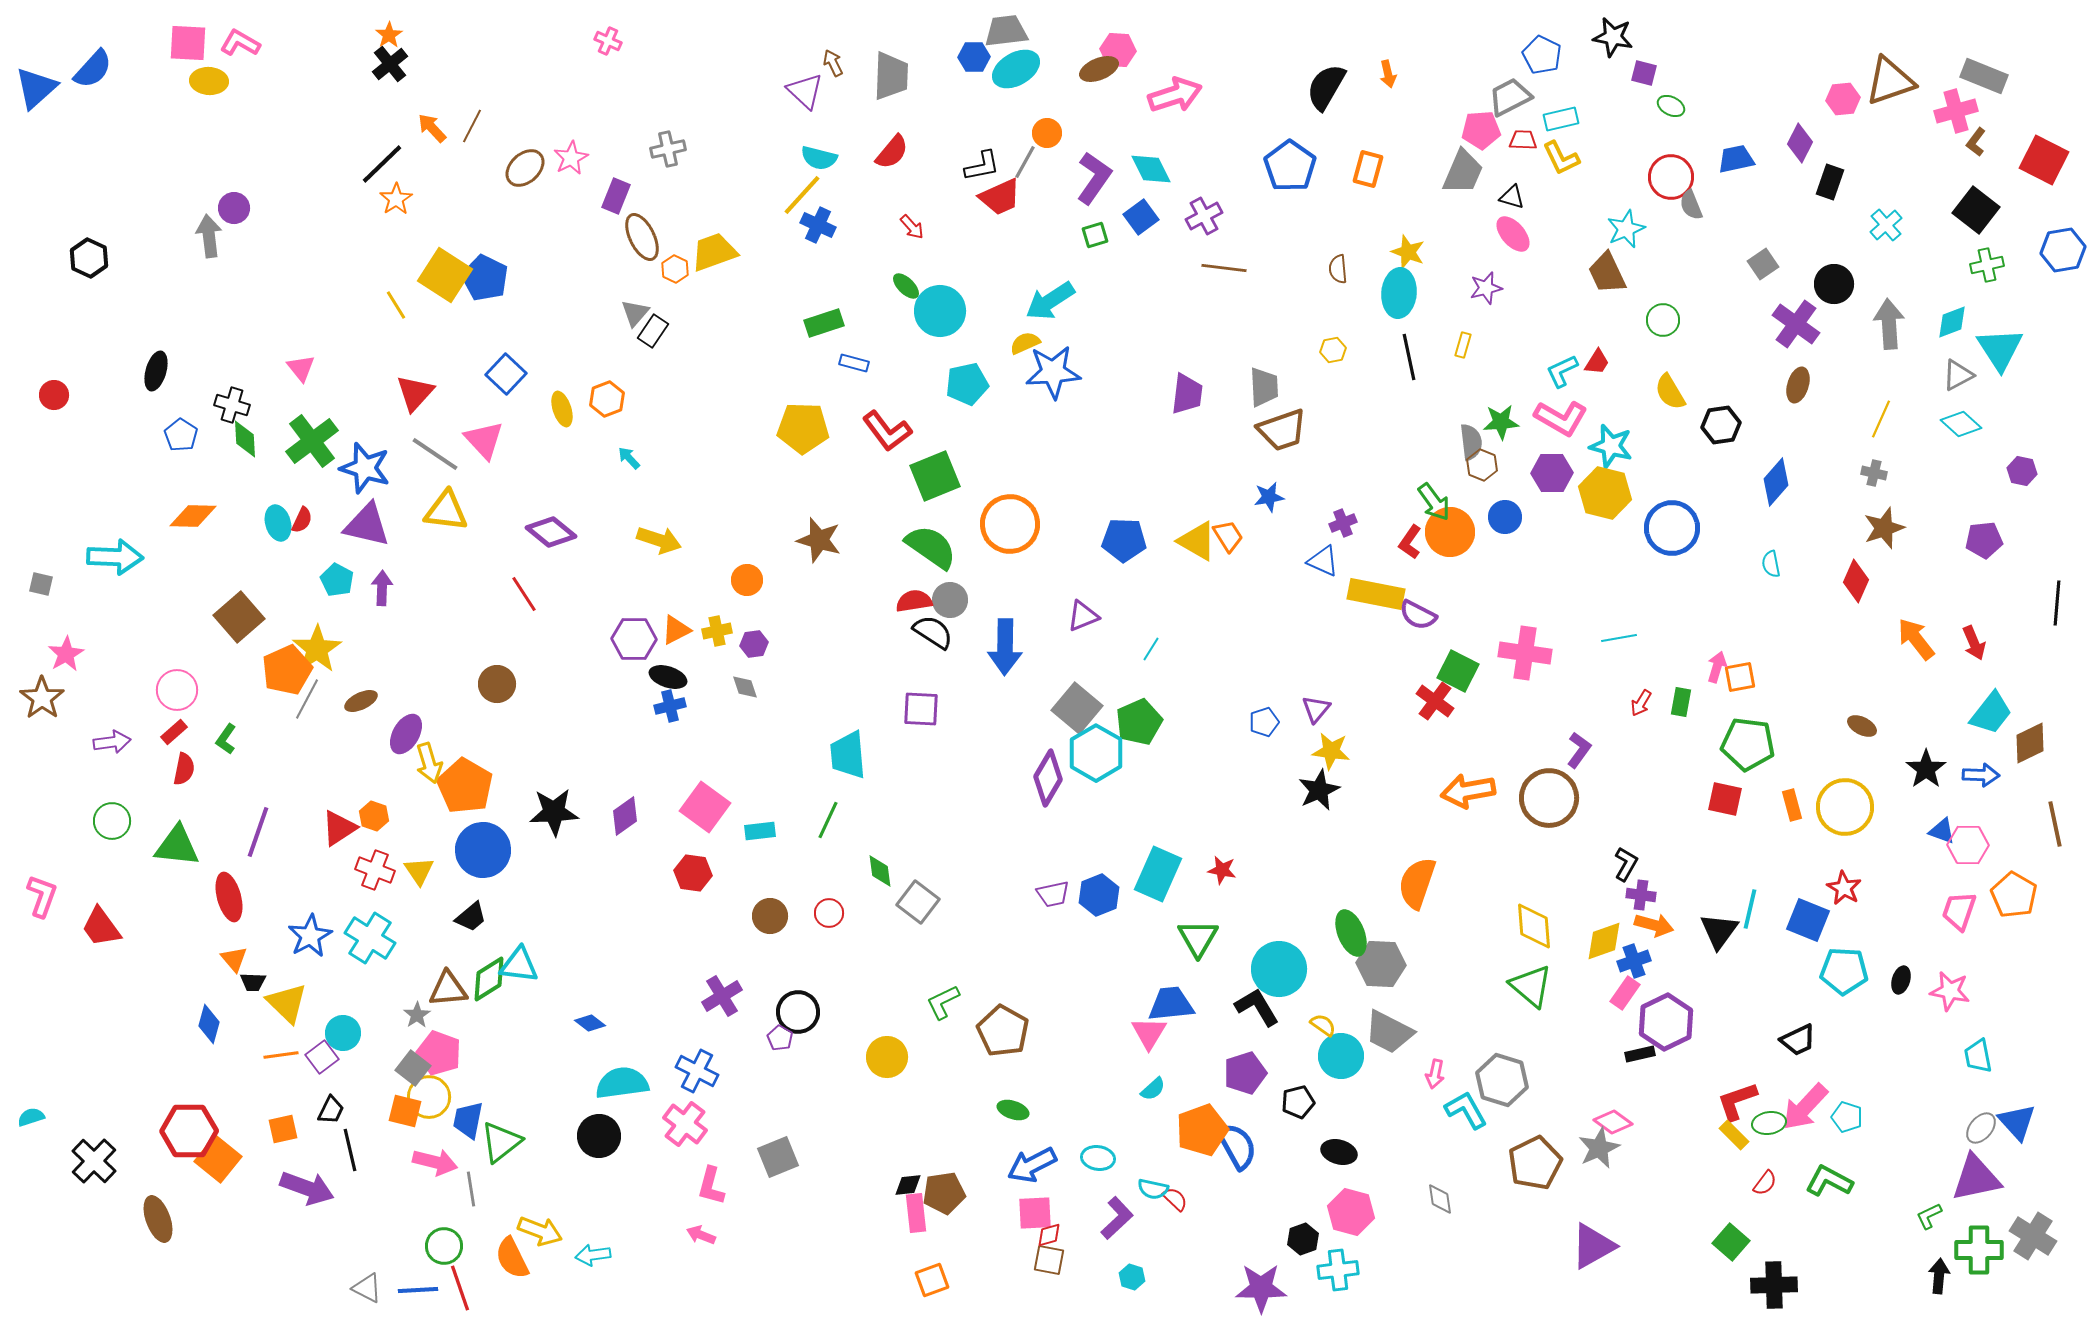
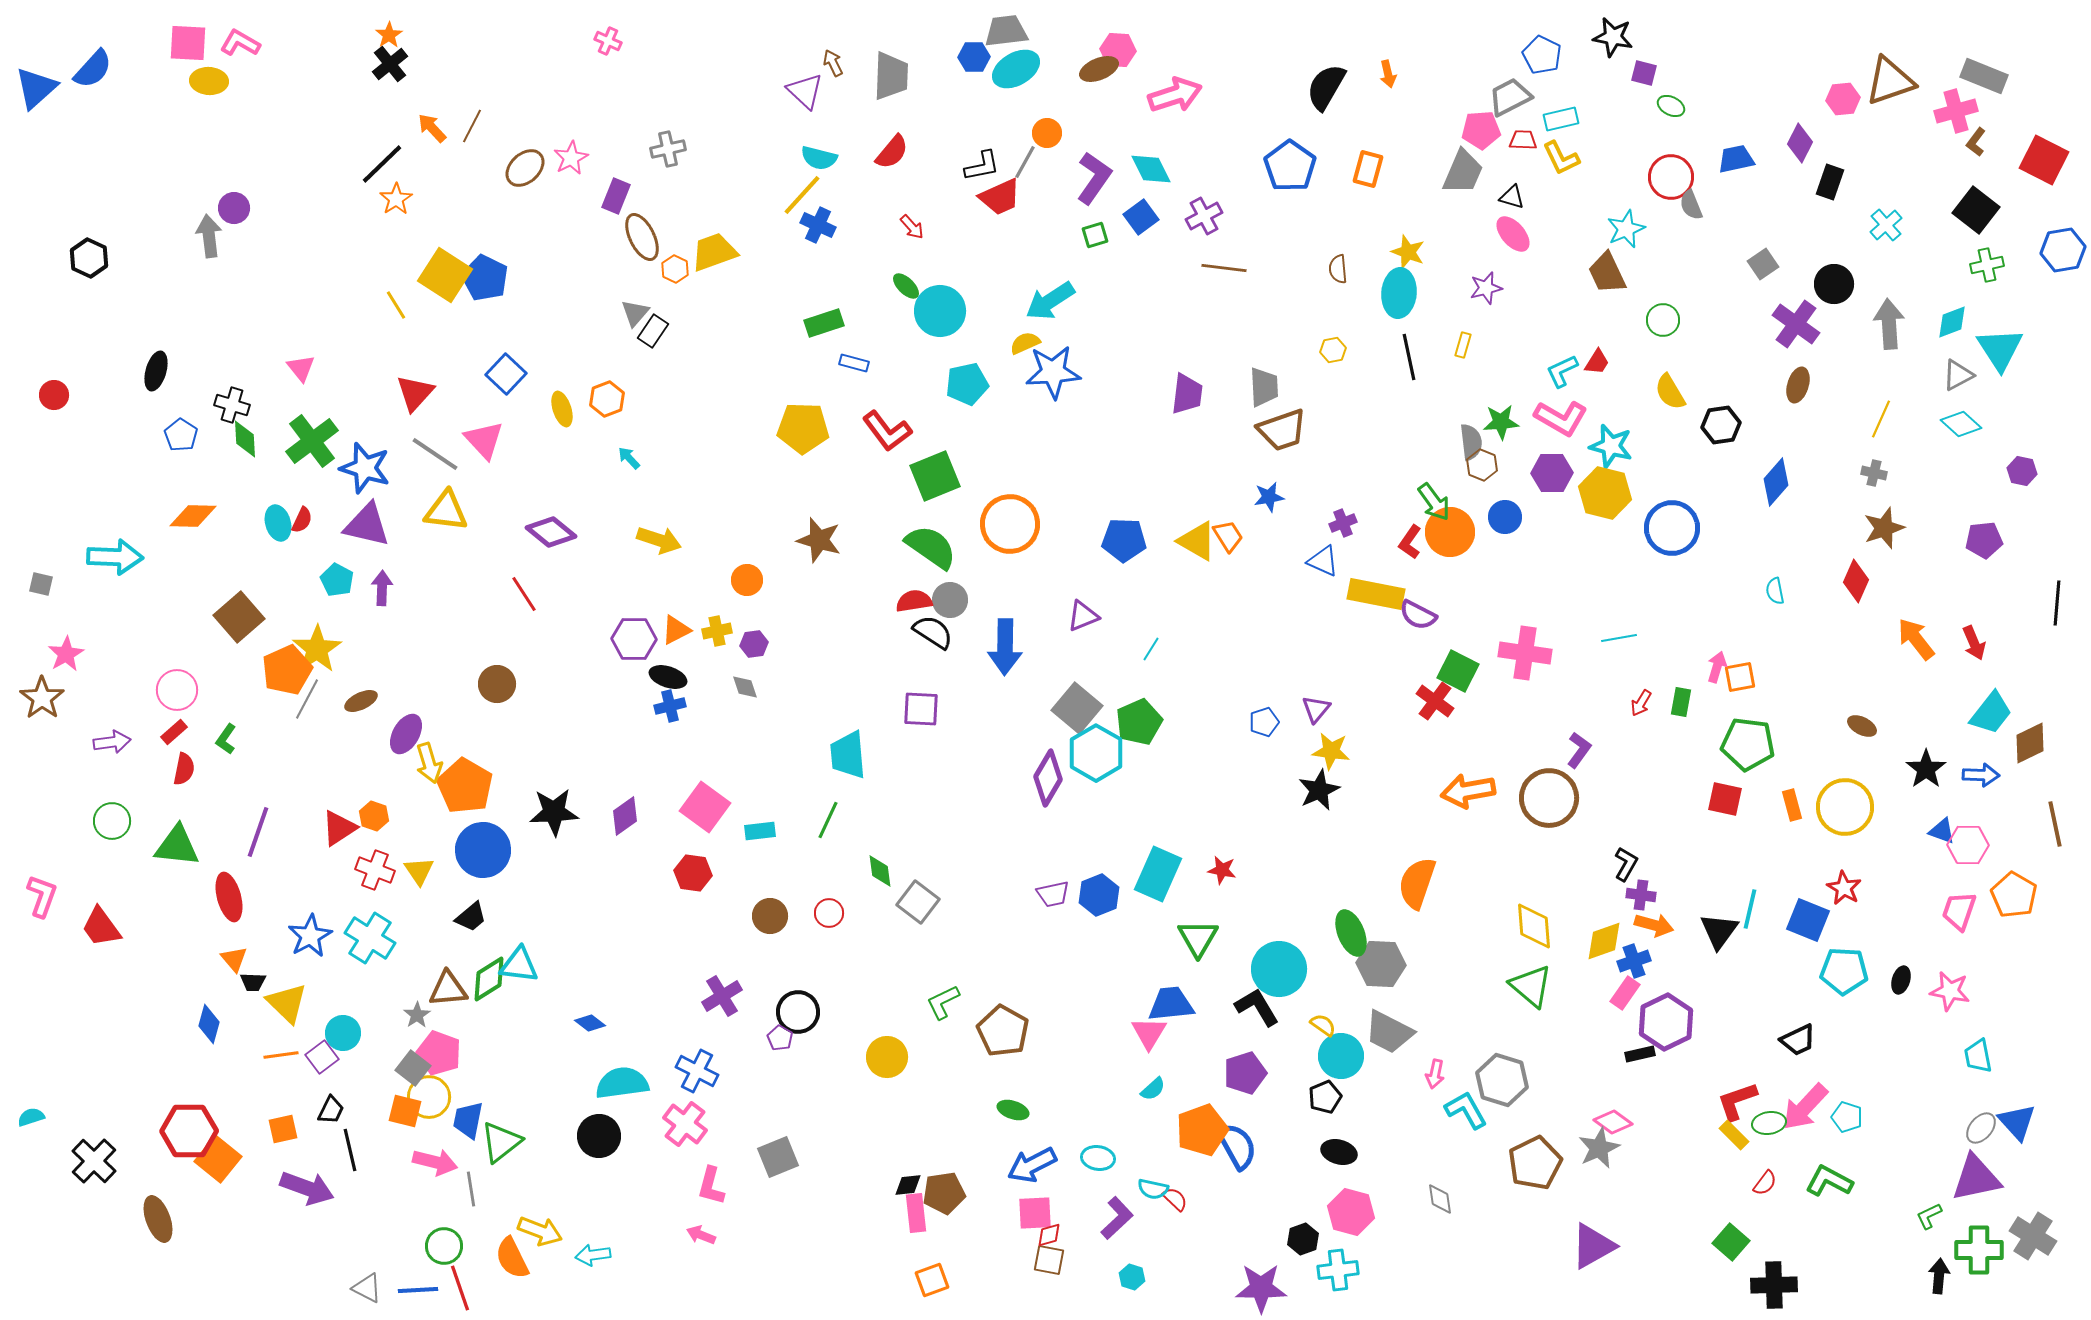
cyan semicircle at (1771, 564): moved 4 px right, 27 px down
black pentagon at (1298, 1102): moved 27 px right, 5 px up; rotated 8 degrees counterclockwise
